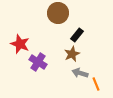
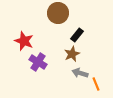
red star: moved 4 px right, 3 px up
